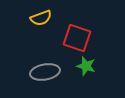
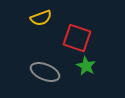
green star: rotated 12 degrees clockwise
gray ellipse: rotated 32 degrees clockwise
